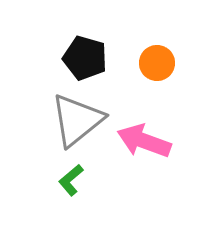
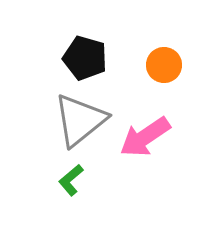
orange circle: moved 7 px right, 2 px down
gray triangle: moved 3 px right
pink arrow: moved 1 px right, 4 px up; rotated 54 degrees counterclockwise
